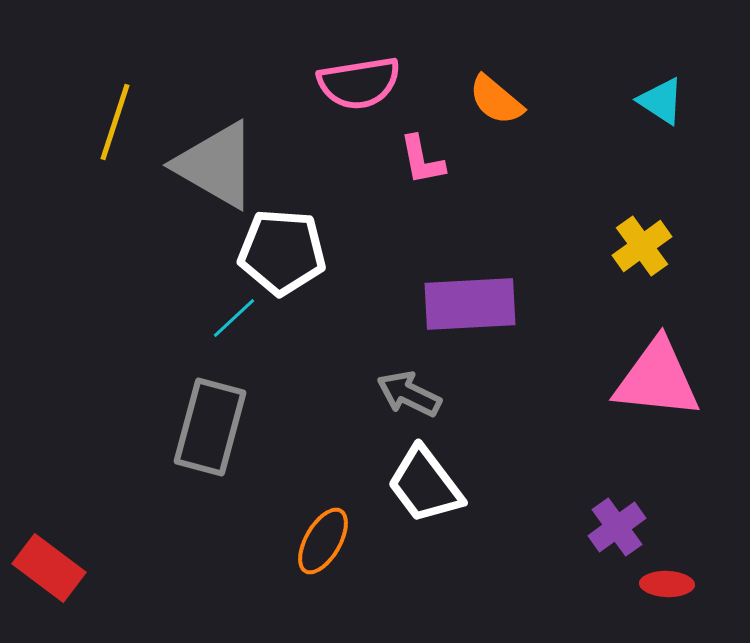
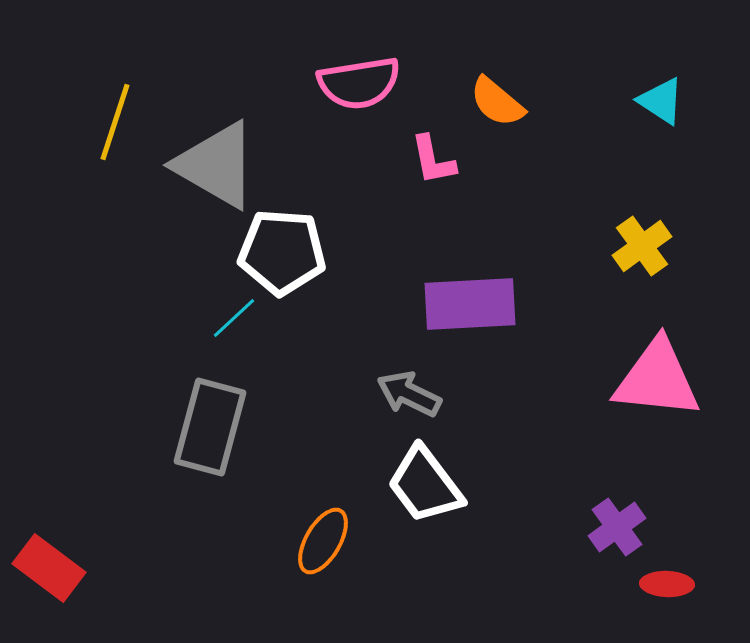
orange semicircle: moved 1 px right, 2 px down
pink L-shape: moved 11 px right
